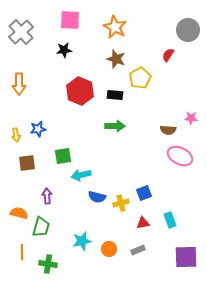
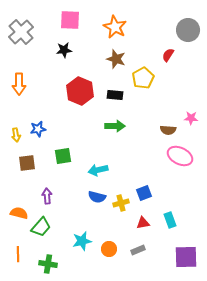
yellow pentagon: moved 3 px right
cyan arrow: moved 17 px right, 5 px up
green trapezoid: rotated 25 degrees clockwise
orange line: moved 4 px left, 2 px down
